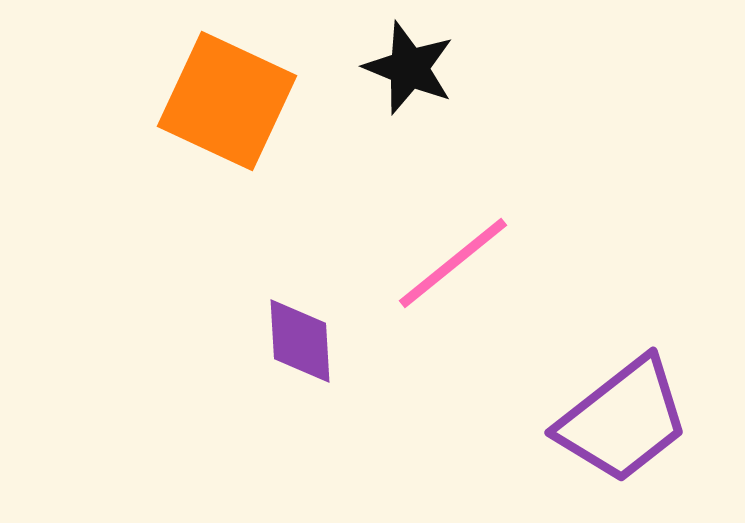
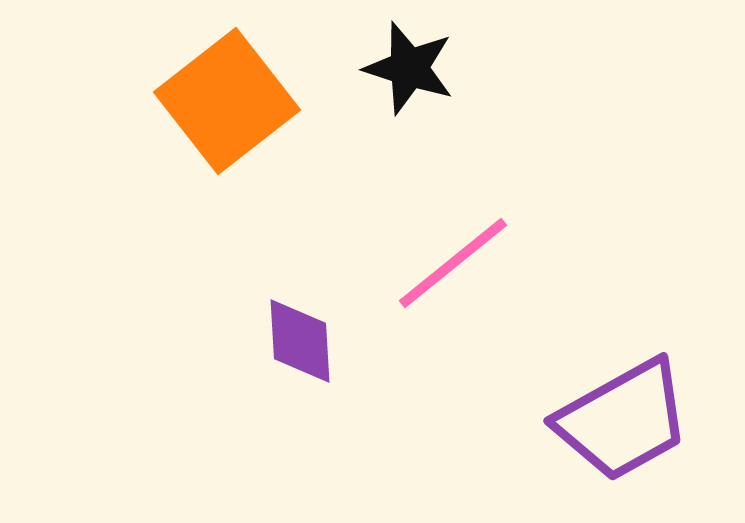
black star: rotated 4 degrees counterclockwise
orange square: rotated 27 degrees clockwise
purple trapezoid: rotated 9 degrees clockwise
